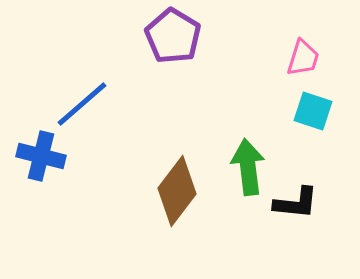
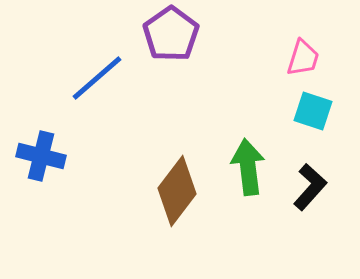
purple pentagon: moved 2 px left, 2 px up; rotated 6 degrees clockwise
blue line: moved 15 px right, 26 px up
black L-shape: moved 14 px right, 16 px up; rotated 54 degrees counterclockwise
